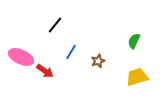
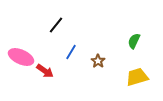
black line: moved 1 px right
brown star: rotated 16 degrees counterclockwise
